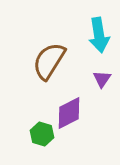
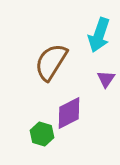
cyan arrow: rotated 28 degrees clockwise
brown semicircle: moved 2 px right, 1 px down
purple triangle: moved 4 px right
